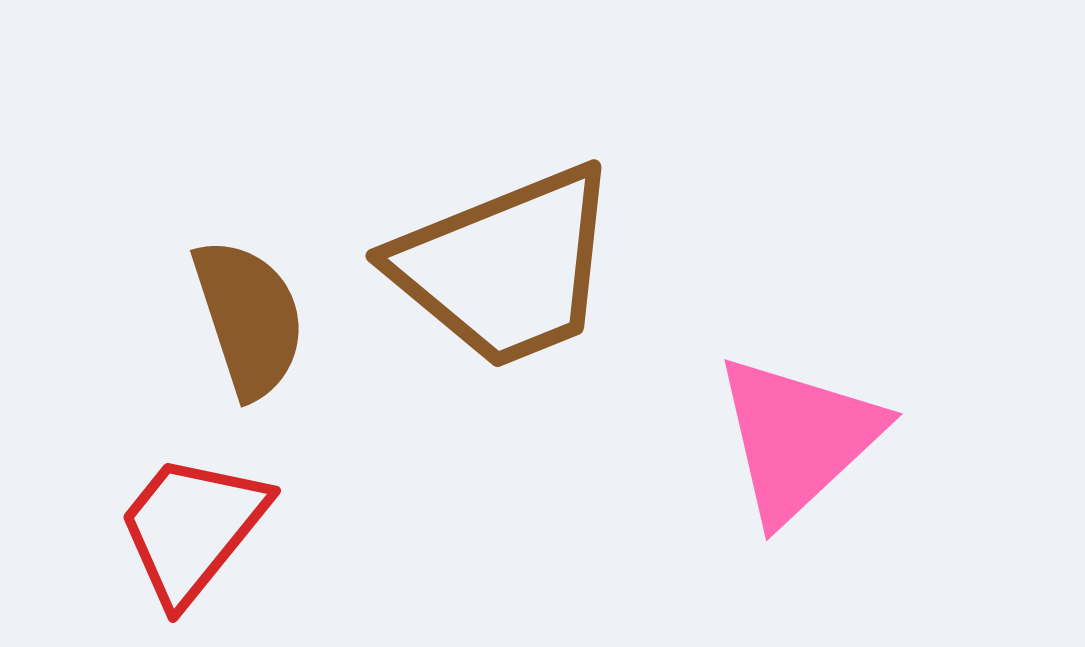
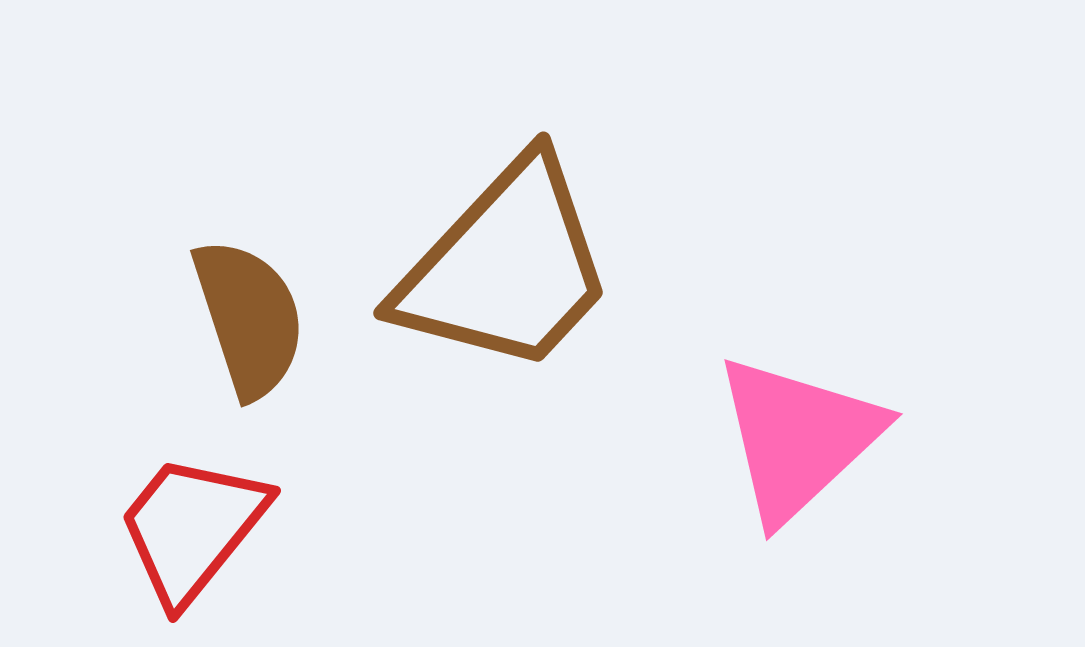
brown trapezoid: rotated 25 degrees counterclockwise
